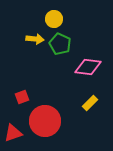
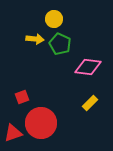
red circle: moved 4 px left, 2 px down
